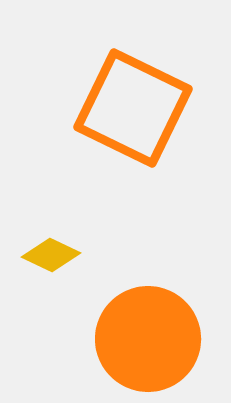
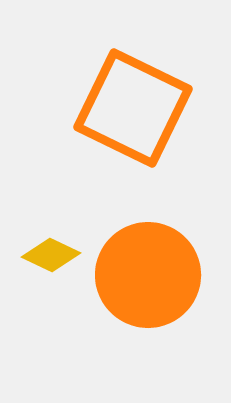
orange circle: moved 64 px up
